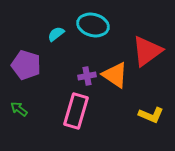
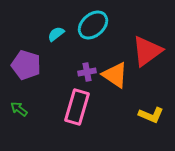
cyan ellipse: rotated 56 degrees counterclockwise
purple cross: moved 4 px up
pink rectangle: moved 1 px right, 4 px up
